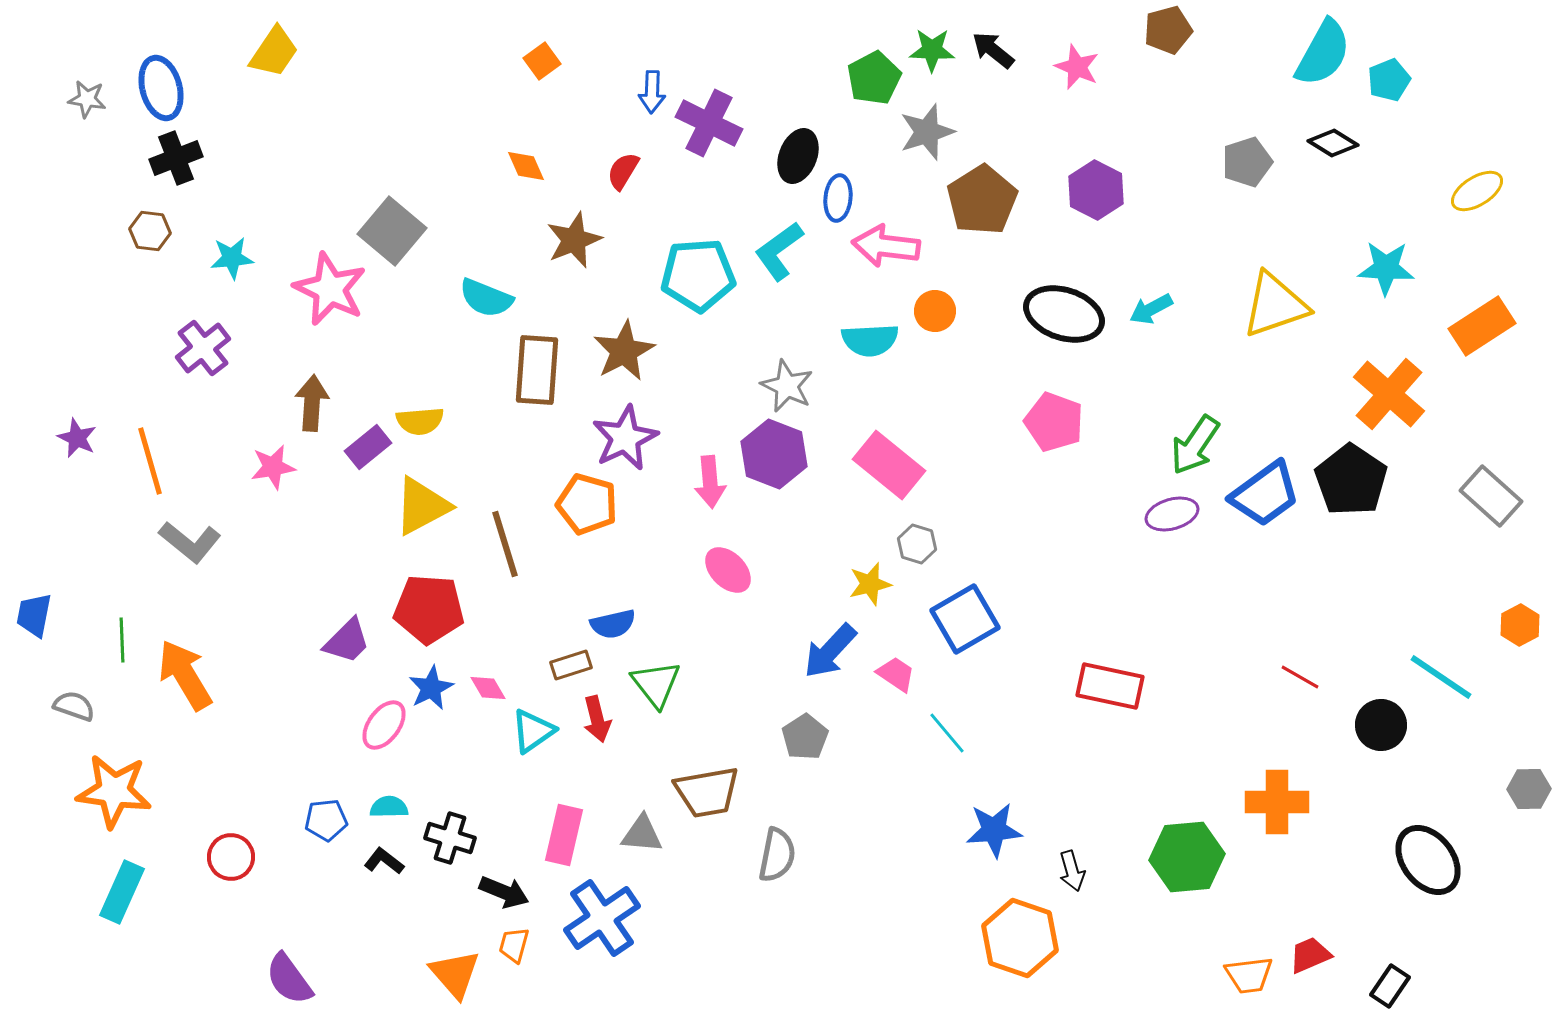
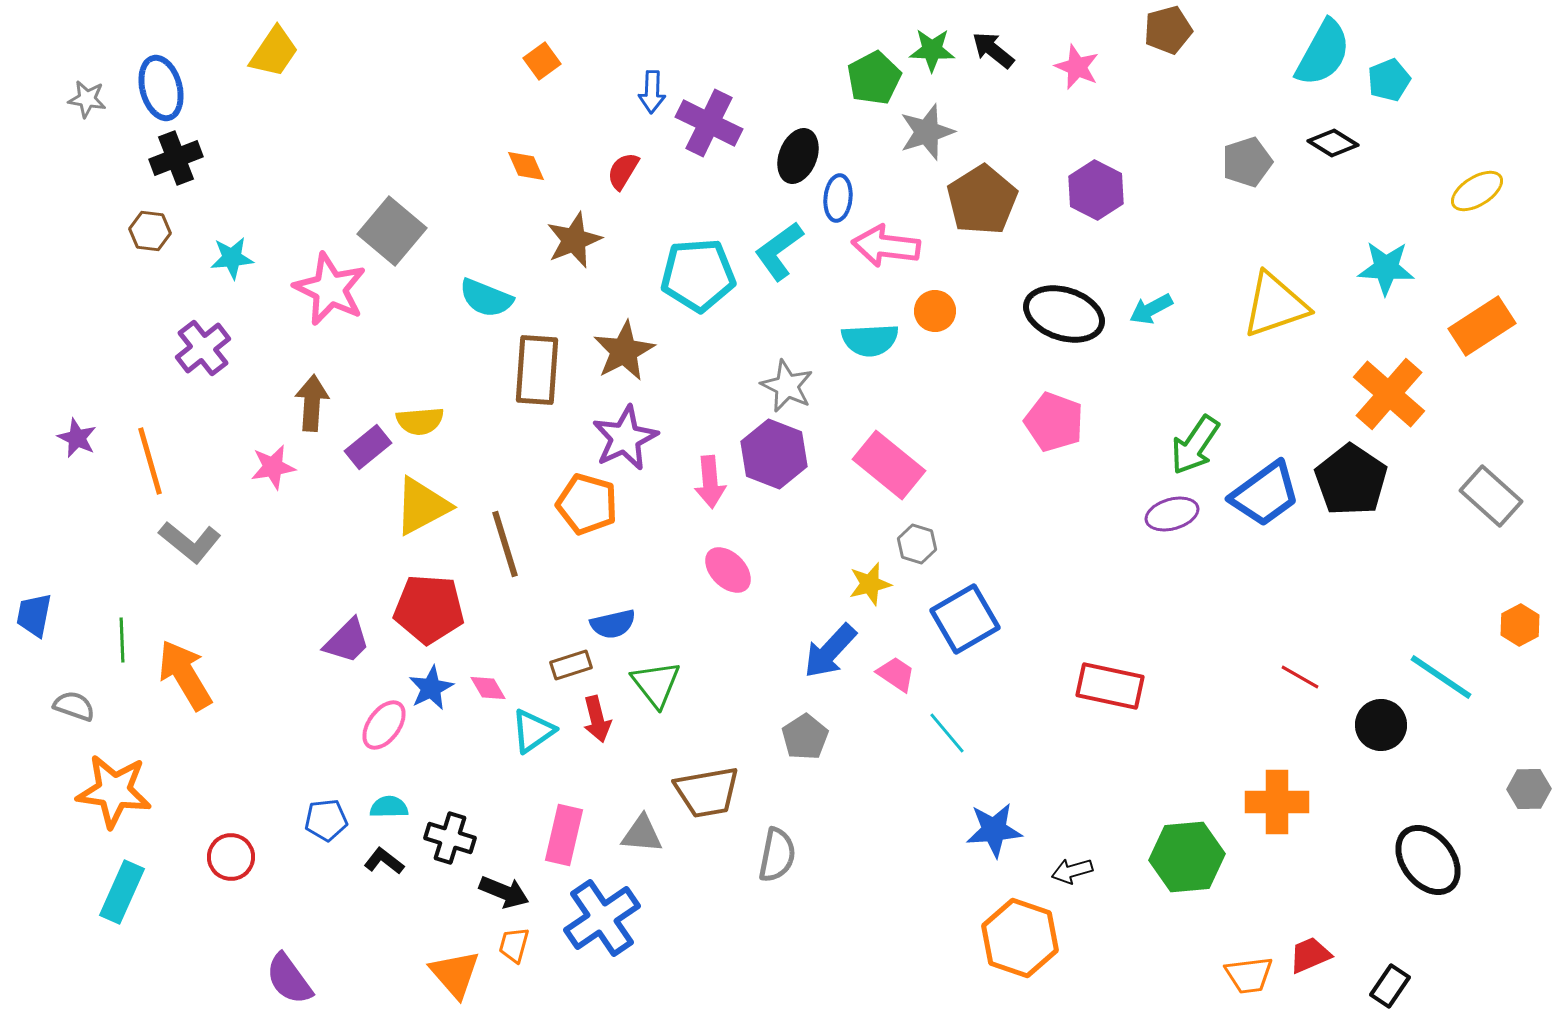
black arrow at (1072, 871): rotated 90 degrees clockwise
